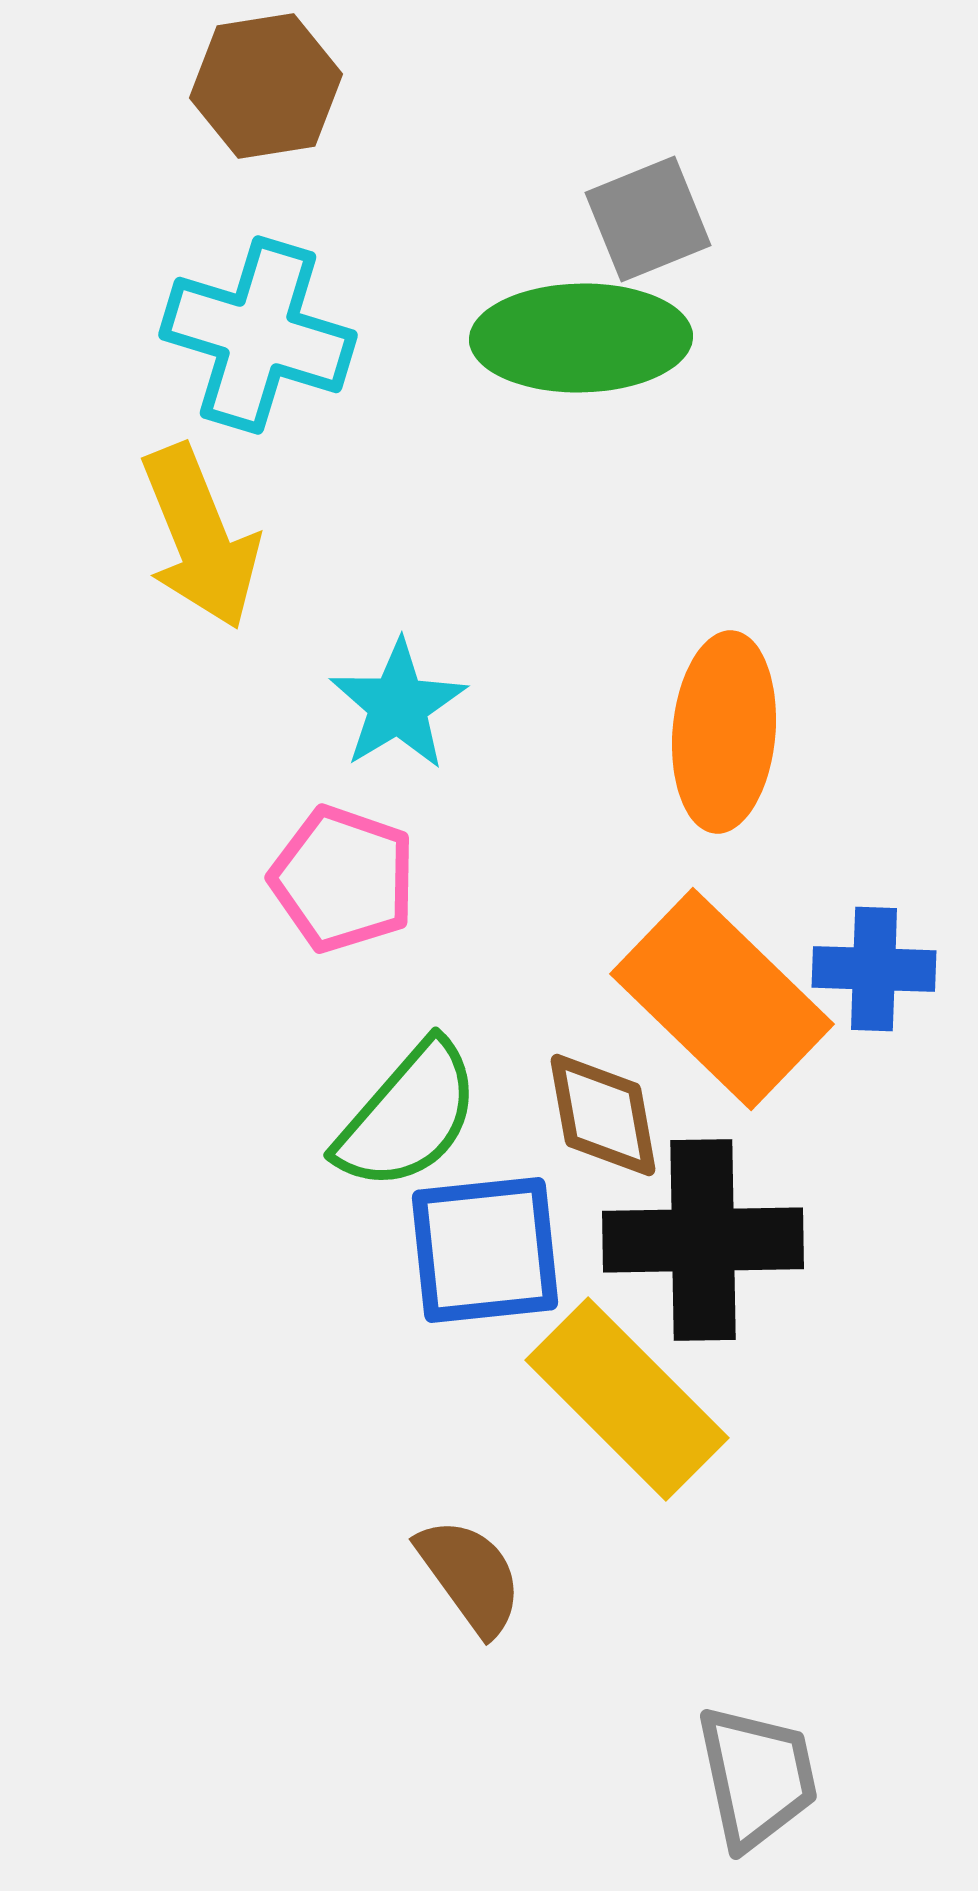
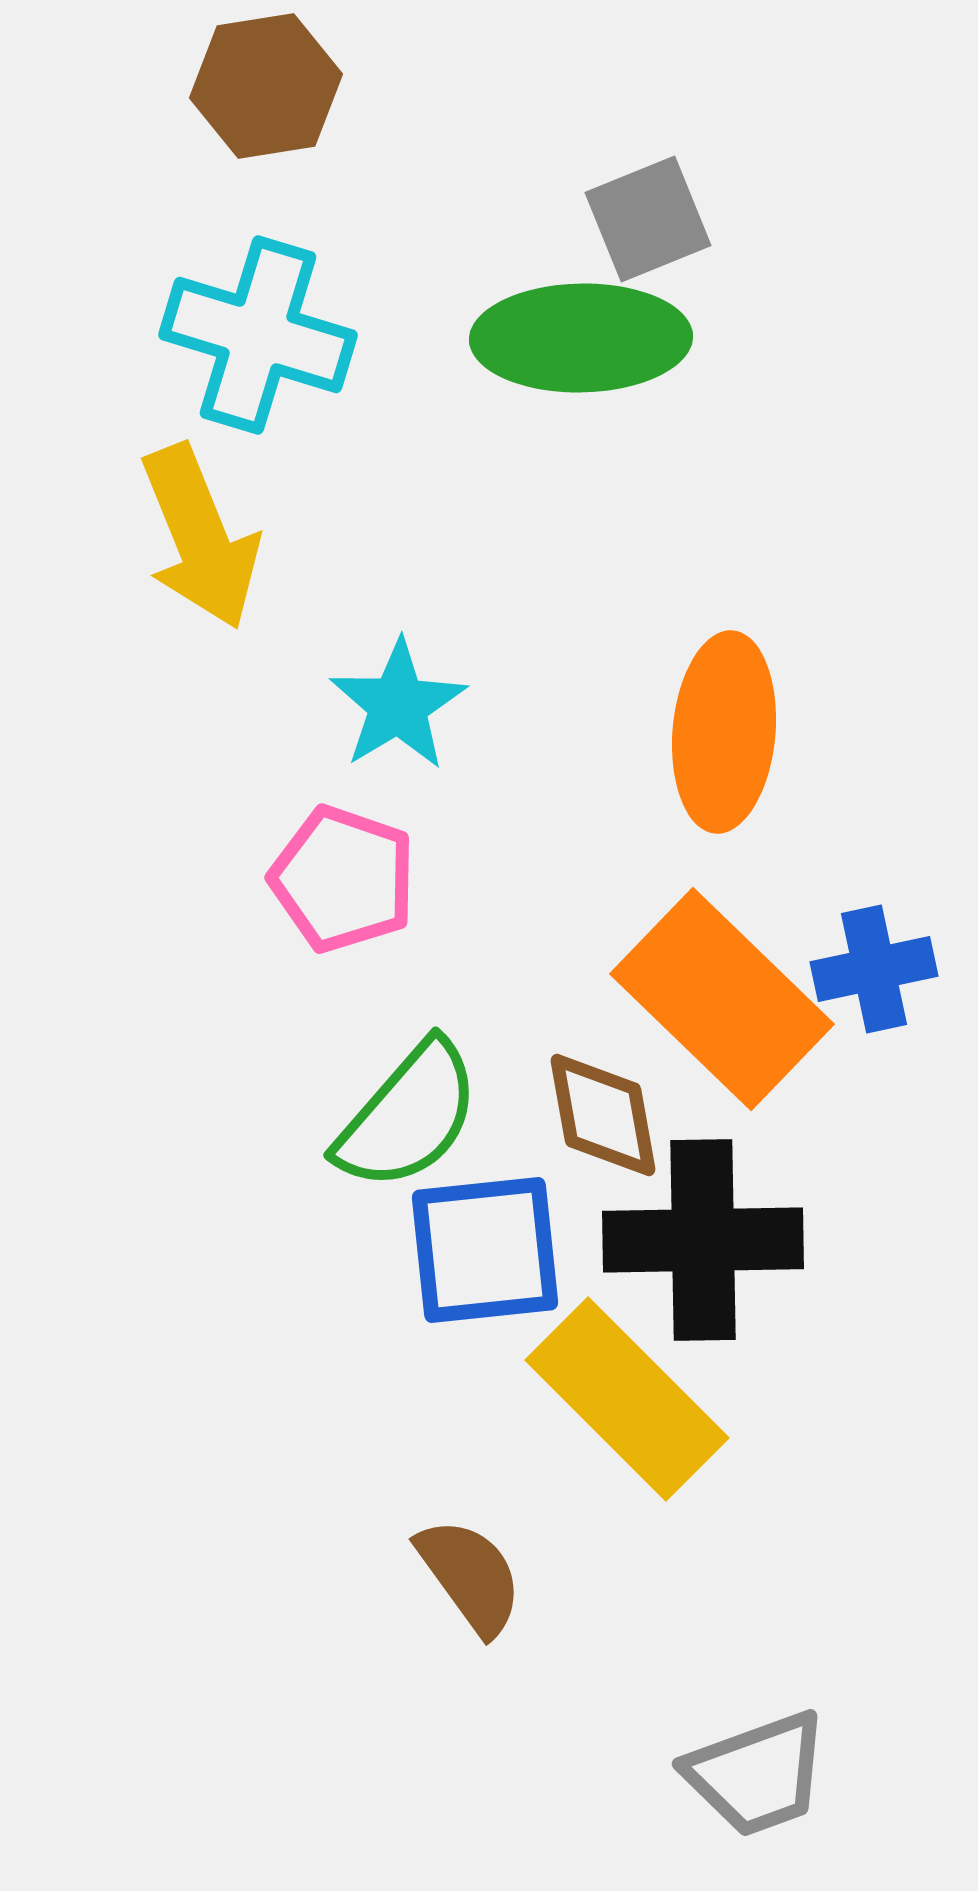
blue cross: rotated 14 degrees counterclockwise
gray trapezoid: moved 3 px up; rotated 82 degrees clockwise
